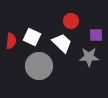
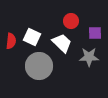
purple square: moved 1 px left, 2 px up
